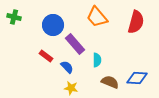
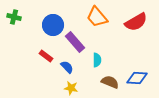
red semicircle: rotated 45 degrees clockwise
purple rectangle: moved 2 px up
